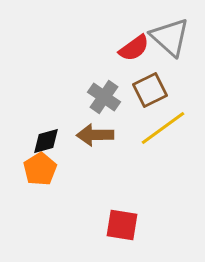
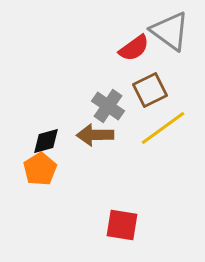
gray triangle: moved 6 px up; rotated 6 degrees counterclockwise
gray cross: moved 4 px right, 9 px down
